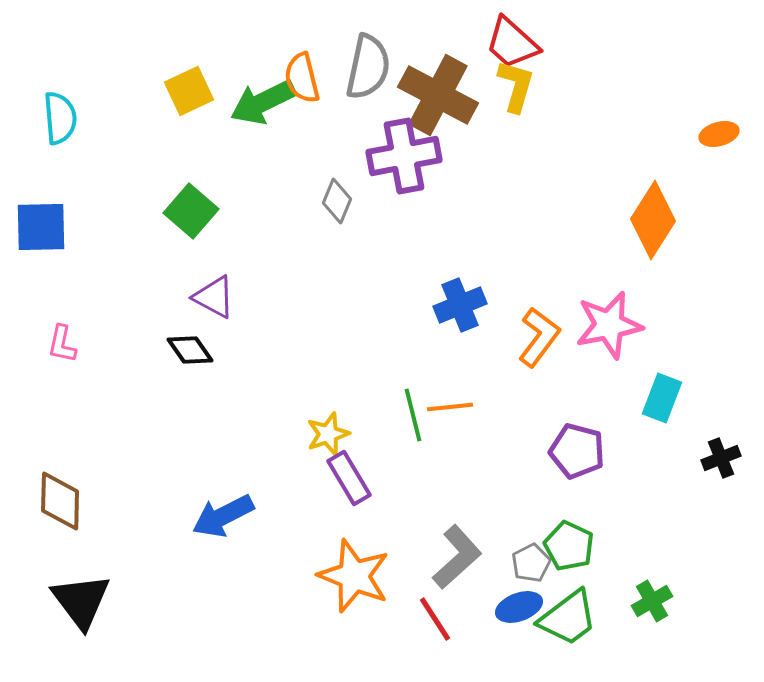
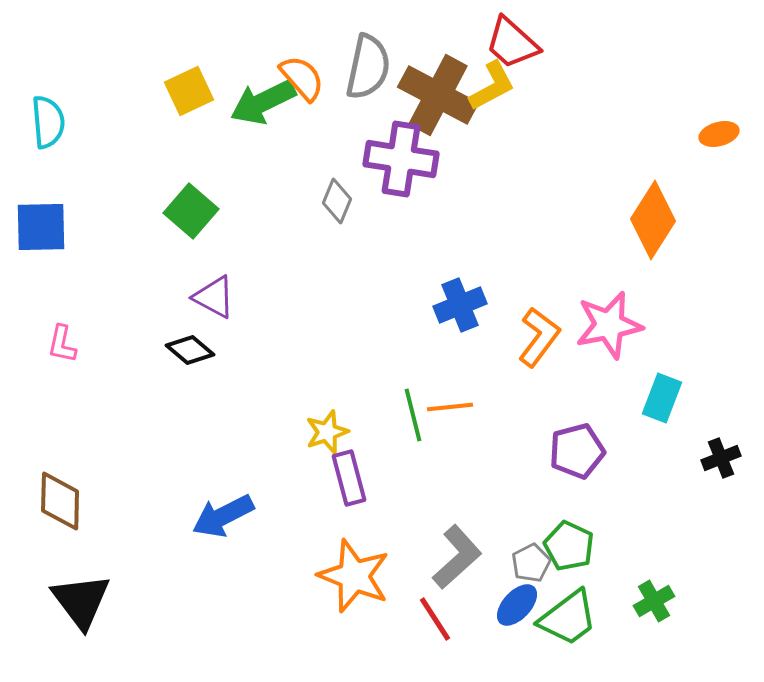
orange semicircle: rotated 153 degrees clockwise
yellow L-shape: moved 24 px left; rotated 46 degrees clockwise
cyan semicircle: moved 12 px left, 4 px down
purple cross: moved 3 px left, 3 px down; rotated 20 degrees clockwise
black diamond: rotated 15 degrees counterclockwise
yellow star: moved 1 px left, 2 px up
purple pentagon: rotated 30 degrees counterclockwise
purple rectangle: rotated 16 degrees clockwise
green cross: moved 2 px right
blue ellipse: moved 2 px left, 2 px up; rotated 27 degrees counterclockwise
